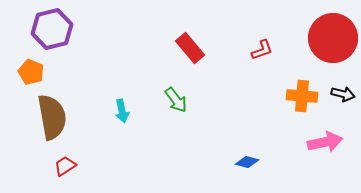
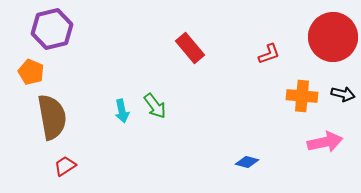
red circle: moved 1 px up
red L-shape: moved 7 px right, 4 px down
green arrow: moved 21 px left, 6 px down
